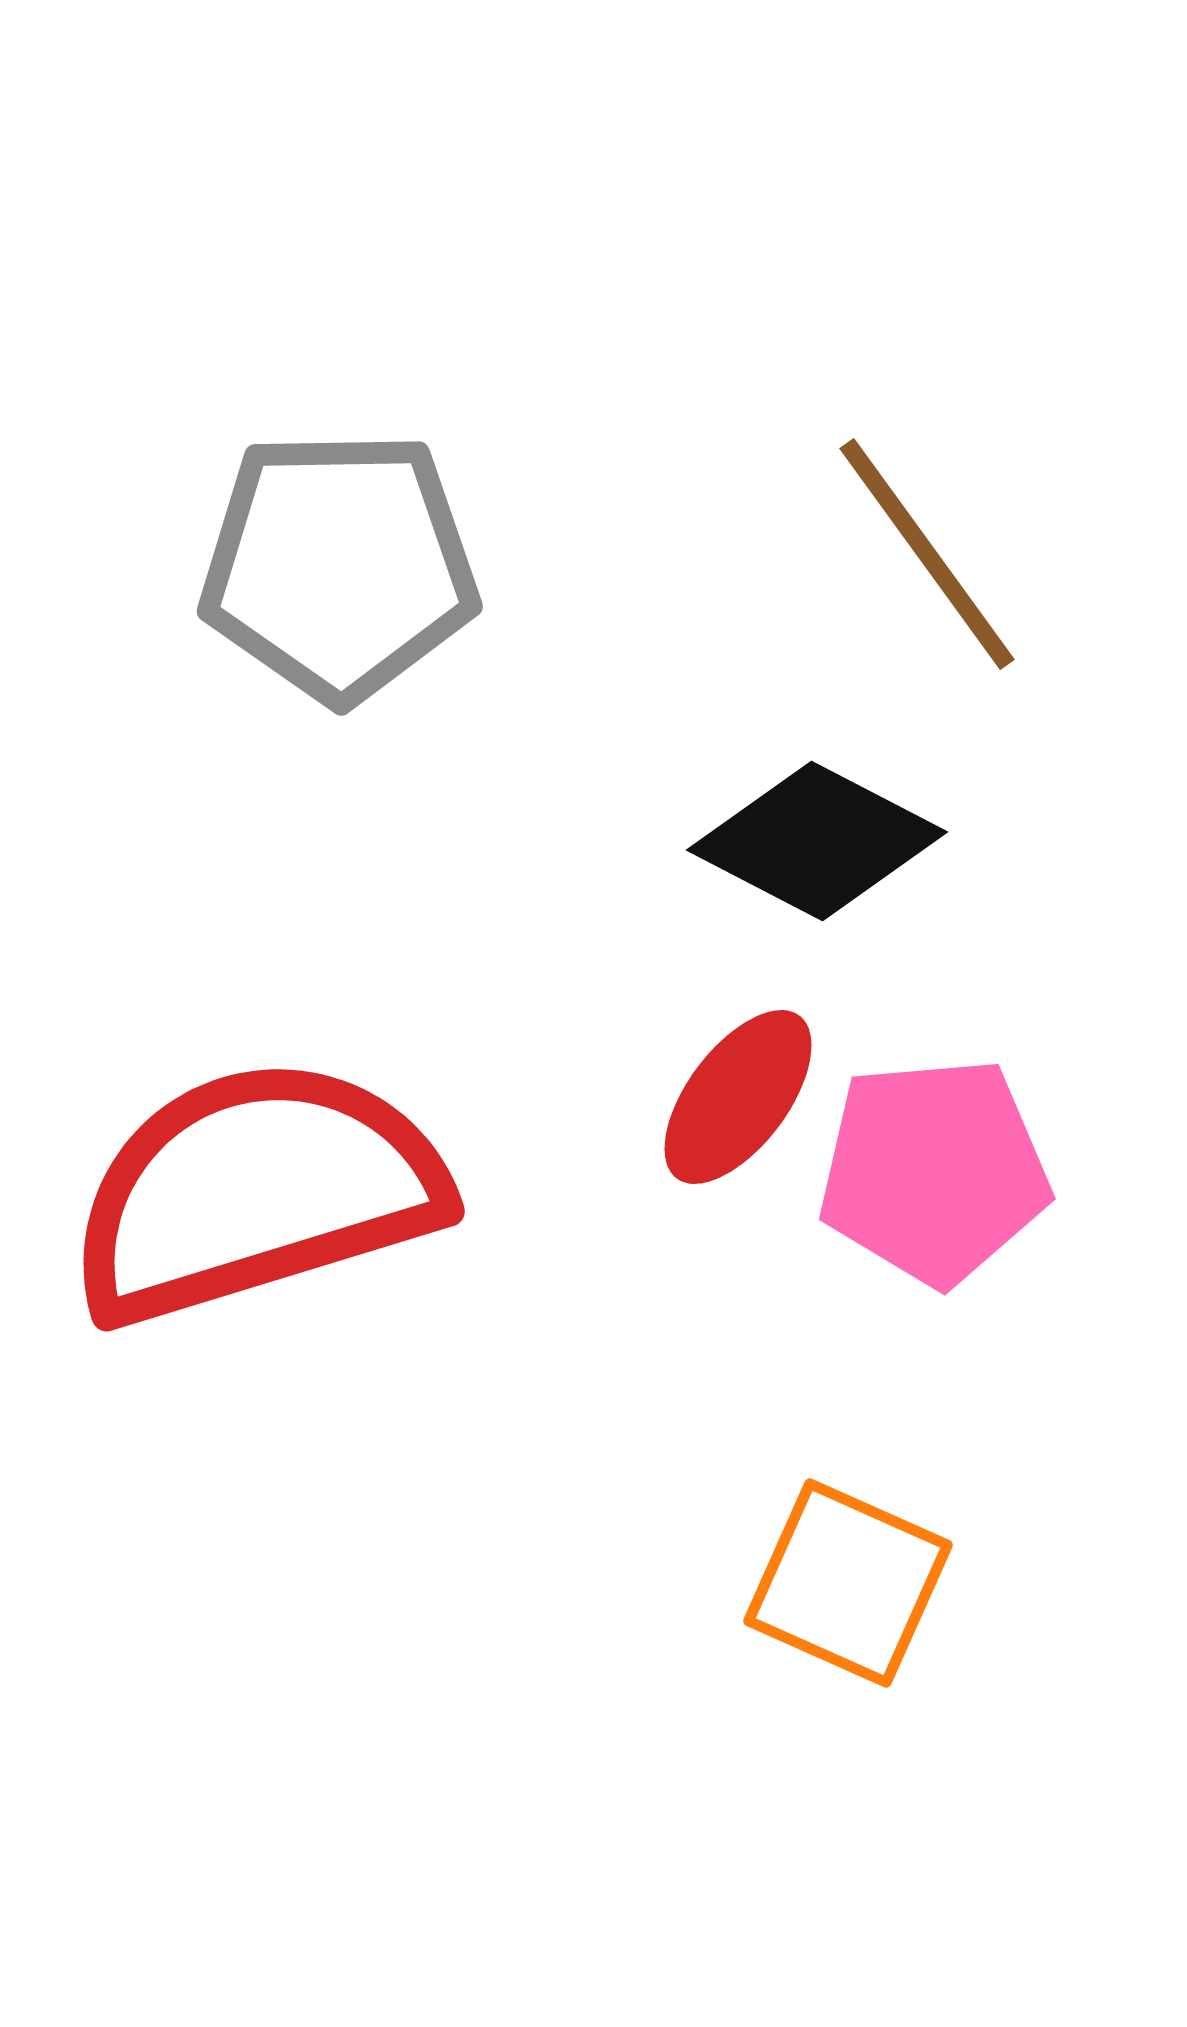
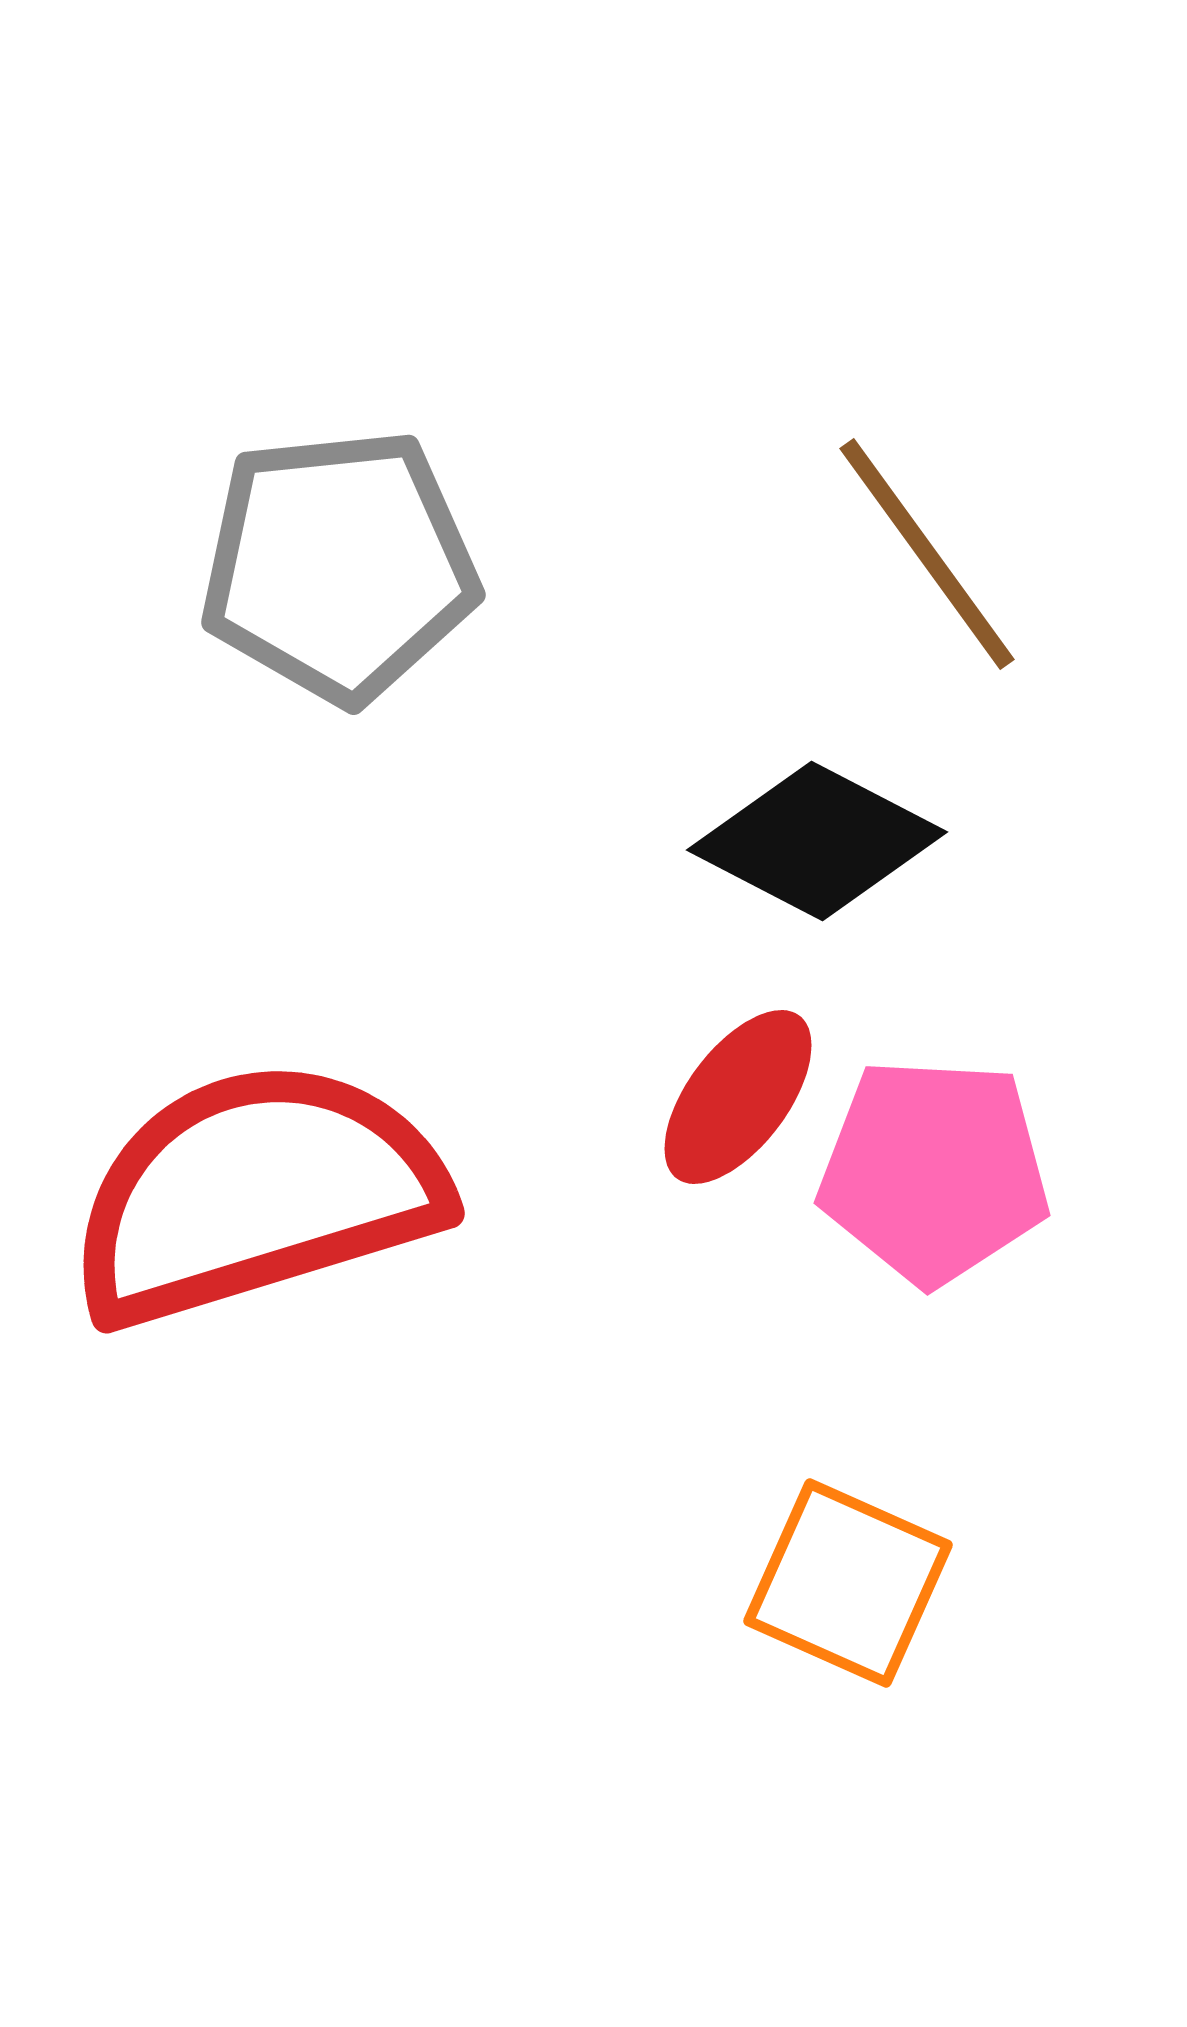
gray pentagon: rotated 5 degrees counterclockwise
pink pentagon: rotated 8 degrees clockwise
red semicircle: moved 2 px down
